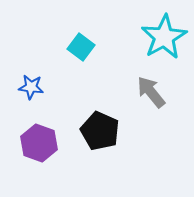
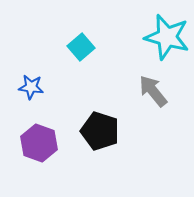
cyan star: moved 3 px right; rotated 27 degrees counterclockwise
cyan square: rotated 12 degrees clockwise
gray arrow: moved 2 px right, 1 px up
black pentagon: rotated 6 degrees counterclockwise
